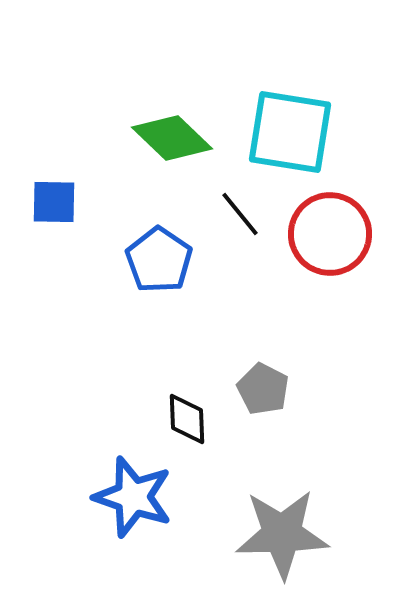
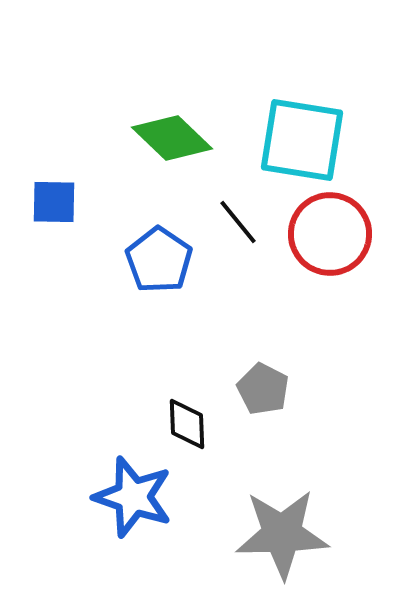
cyan square: moved 12 px right, 8 px down
black line: moved 2 px left, 8 px down
black diamond: moved 5 px down
